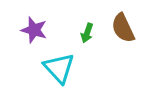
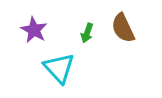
purple star: rotated 12 degrees clockwise
